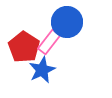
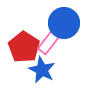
blue circle: moved 3 px left, 1 px down
blue star: rotated 20 degrees counterclockwise
